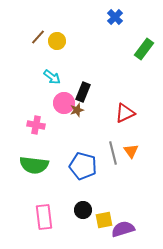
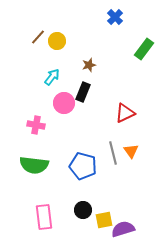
cyan arrow: rotated 90 degrees counterclockwise
brown star: moved 12 px right, 45 px up
